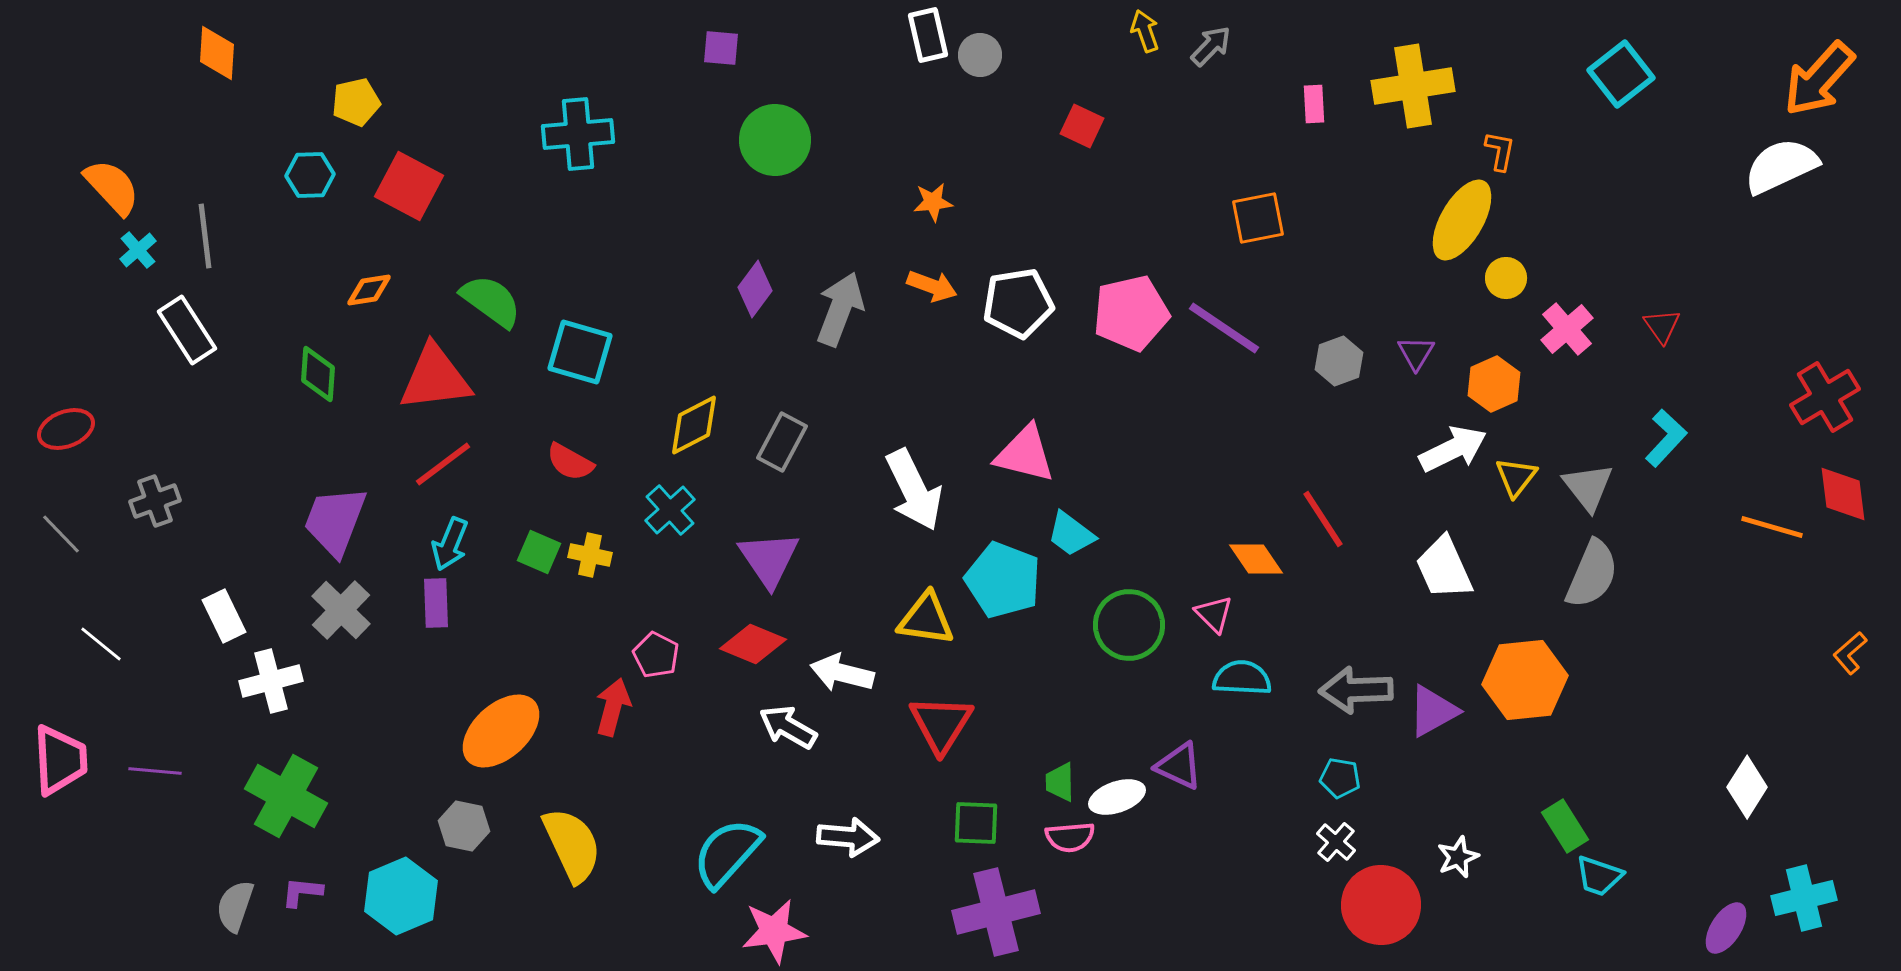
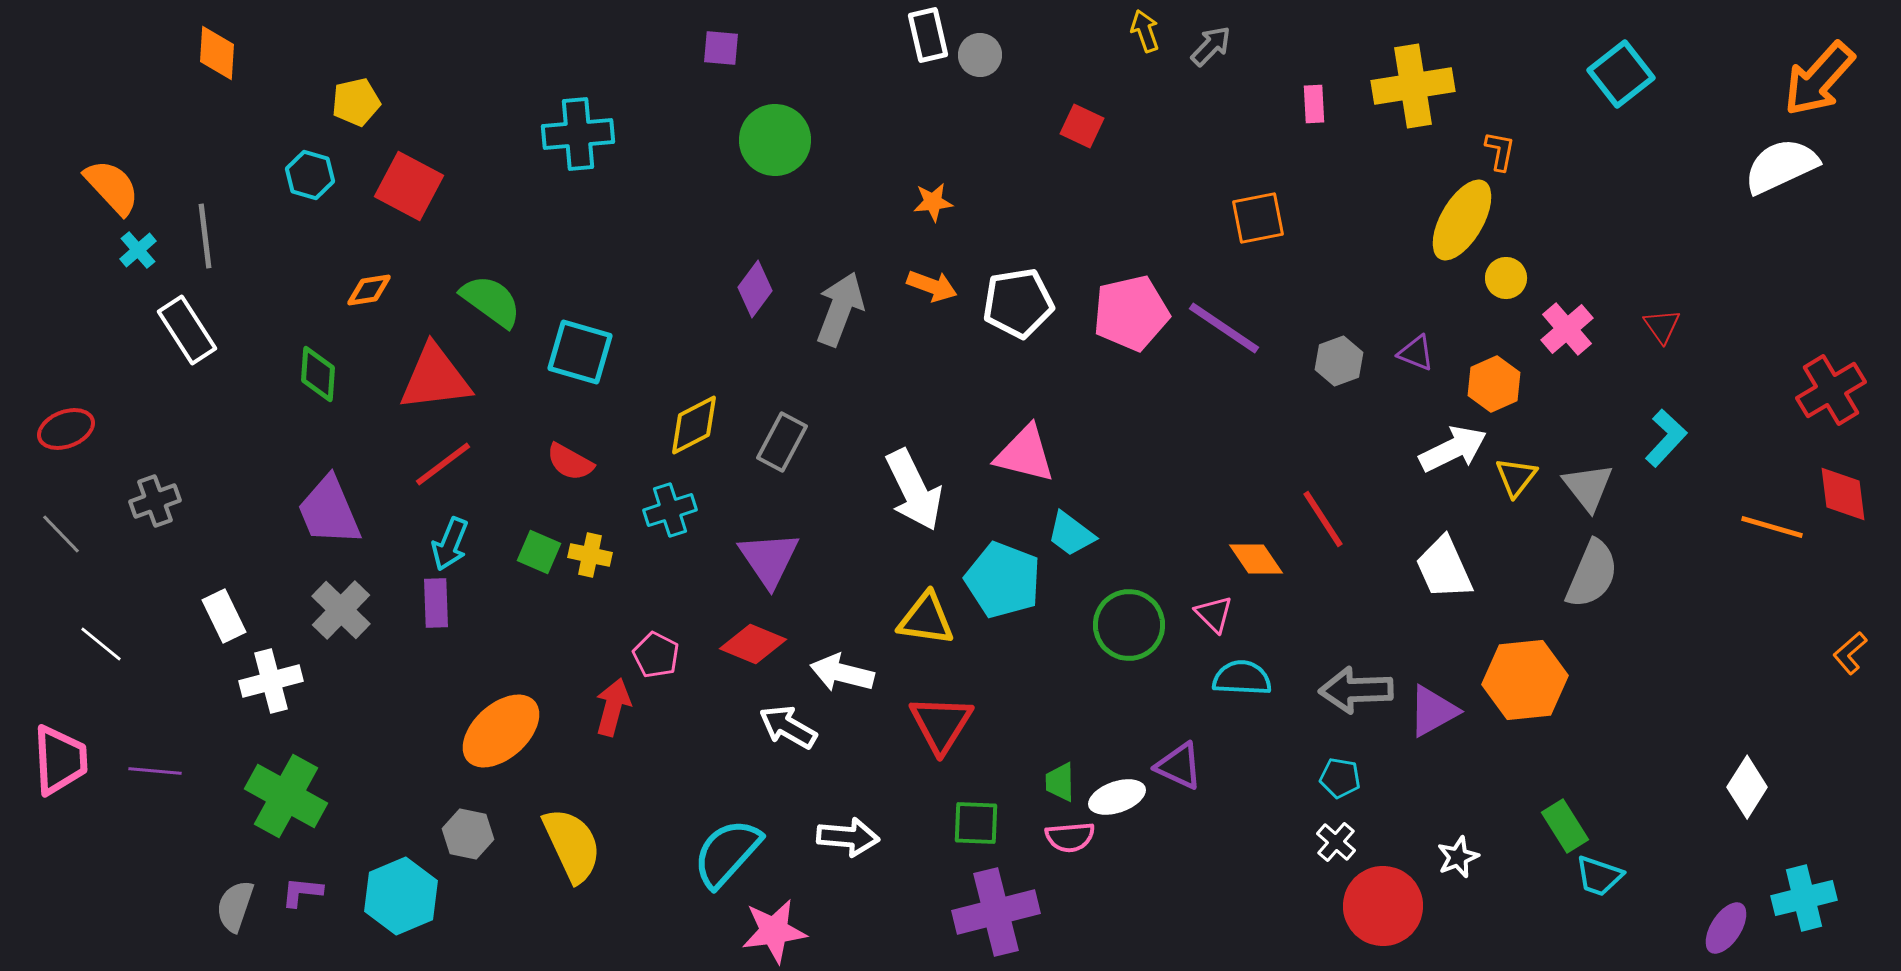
cyan hexagon at (310, 175): rotated 18 degrees clockwise
purple triangle at (1416, 353): rotated 39 degrees counterclockwise
red cross at (1825, 397): moved 6 px right, 7 px up
cyan cross at (670, 510): rotated 24 degrees clockwise
purple trapezoid at (335, 521): moved 6 px left, 10 px up; rotated 44 degrees counterclockwise
gray hexagon at (464, 826): moved 4 px right, 8 px down
red circle at (1381, 905): moved 2 px right, 1 px down
